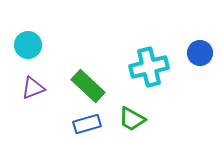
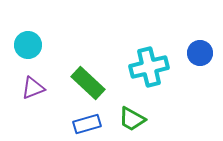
green rectangle: moved 3 px up
